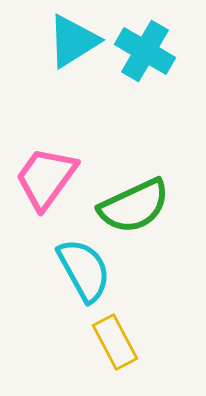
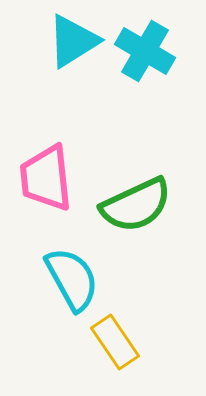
pink trapezoid: rotated 42 degrees counterclockwise
green semicircle: moved 2 px right, 1 px up
cyan semicircle: moved 12 px left, 9 px down
yellow rectangle: rotated 6 degrees counterclockwise
